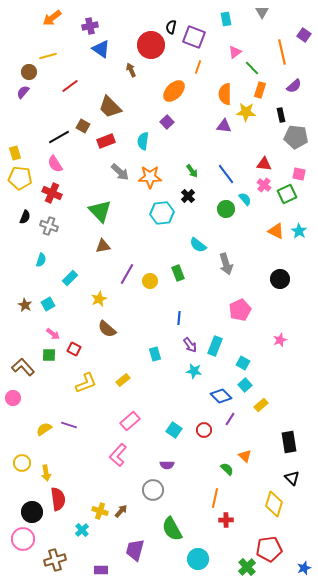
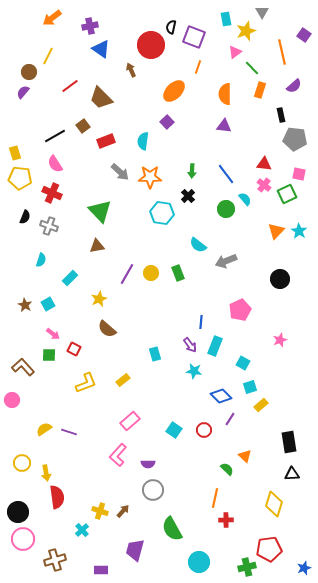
yellow line at (48, 56): rotated 48 degrees counterclockwise
brown trapezoid at (110, 107): moved 9 px left, 9 px up
yellow star at (246, 112): moved 81 px up; rotated 24 degrees counterclockwise
brown square at (83, 126): rotated 24 degrees clockwise
black line at (59, 137): moved 4 px left, 1 px up
gray pentagon at (296, 137): moved 1 px left, 2 px down
green arrow at (192, 171): rotated 40 degrees clockwise
cyan hexagon at (162, 213): rotated 15 degrees clockwise
orange triangle at (276, 231): rotated 48 degrees clockwise
brown triangle at (103, 246): moved 6 px left
gray arrow at (226, 264): moved 3 px up; rotated 85 degrees clockwise
yellow circle at (150, 281): moved 1 px right, 8 px up
blue line at (179, 318): moved 22 px right, 4 px down
cyan square at (245, 385): moved 5 px right, 2 px down; rotated 24 degrees clockwise
pink circle at (13, 398): moved 1 px left, 2 px down
purple line at (69, 425): moved 7 px down
purple semicircle at (167, 465): moved 19 px left, 1 px up
black triangle at (292, 478): moved 4 px up; rotated 49 degrees counterclockwise
red semicircle at (58, 499): moved 1 px left, 2 px up
brown arrow at (121, 511): moved 2 px right
black circle at (32, 512): moved 14 px left
cyan circle at (198, 559): moved 1 px right, 3 px down
green cross at (247, 567): rotated 30 degrees clockwise
